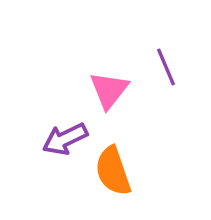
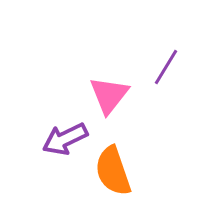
purple line: rotated 54 degrees clockwise
pink triangle: moved 5 px down
